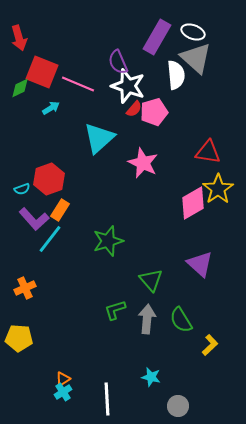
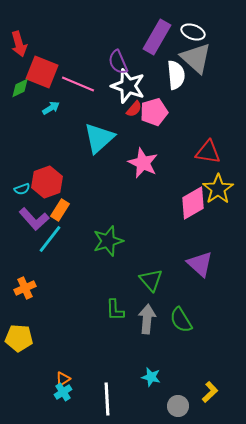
red arrow: moved 6 px down
red hexagon: moved 2 px left, 3 px down
green L-shape: rotated 75 degrees counterclockwise
yellow L-shape: moved 47 px down
